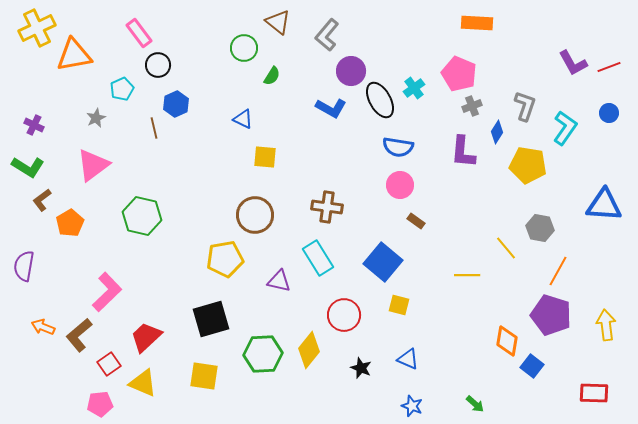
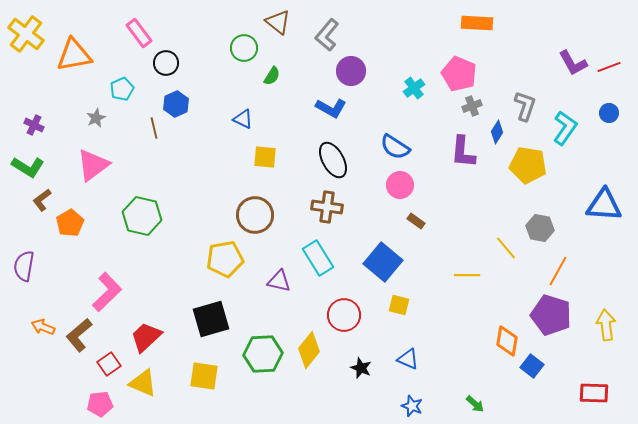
yellow cross at (37, 28): moved 11 px left, 6 px down; rotated 27 degrees counterclockwise
black circle at (158, 65): moved 8 px right, 2 px up
black ellipse at (380, 100): moved 47 px left, 60 px down
blue semicircle at (398, 147): moved 3 px left; rotated 24 degrees clockwise
